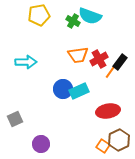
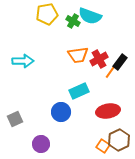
yellow pentagon: moved 8 px right, 1 px up
cyan arrow: moved 3 px left, 1 px up
blue circle: moved 2 px left, 23 px down
